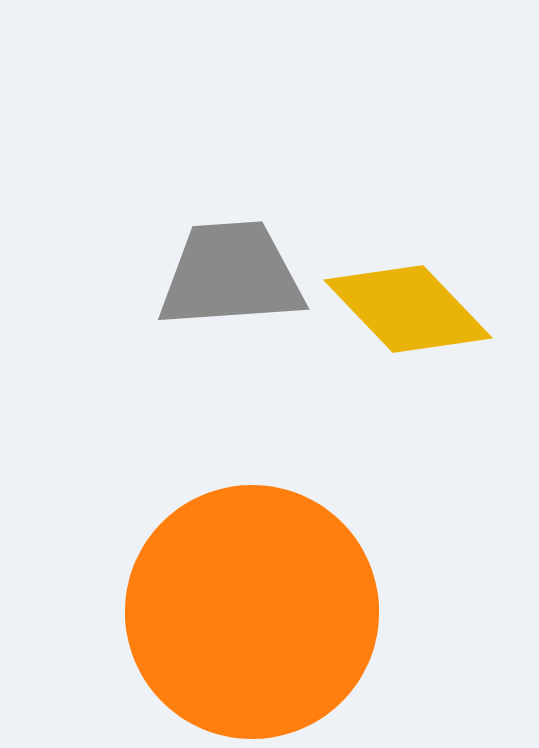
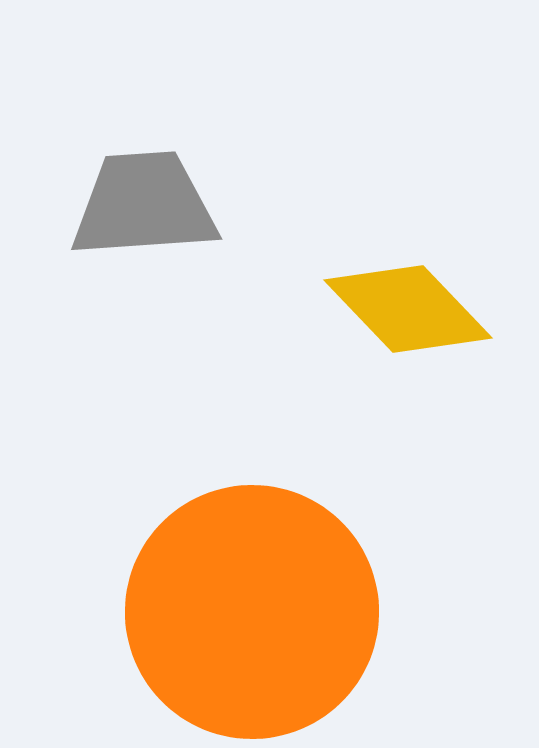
gray trapezoid: moved 87 px left, 70 px up
